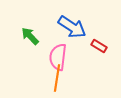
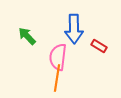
blue arrow: moved 2 px right, 2 px down; rotated 56 degrees clockwise
green arrow: moved 3 px left
